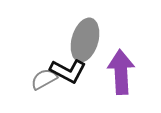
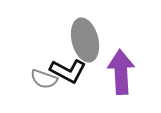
gray ellipse: rotated 30 degrees counterclockwise
gray semicircle: rotated 132 degrees counterclockwise
